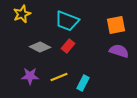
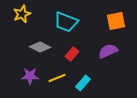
cyan trapezoid: moved 1 px left, 1 px down
orange square: moved 4 px up
red rectangle: moved 4 px right, 8 px down
purple semicircle: moved 11 px left; rotated 42 degrees counterclockwise
yellow line: moved 2 px left, 1 px down
cyan rectangle: rotated 14 degrees clockwise
